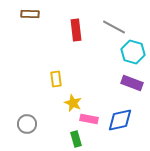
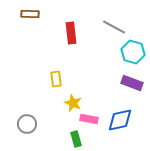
red rectangle: moved 5 px left, 3 px down
